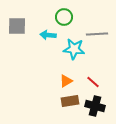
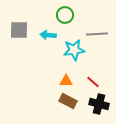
green circle: moved 1 px right, 2 px up
gray square: moved 2 px right, 4 px down
cyan star: moved 1 px down; rotated 15 degrees counterclockwise
orange triangle: rotated 32 degrees clockwise
brown rectangle: moved 2 px left; rotated 36 degrees clockwise
black cross: moved 4 px right, 2 px up
